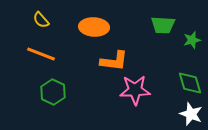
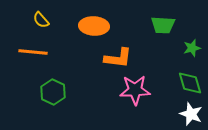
orange ellipse: moved 1 px up
green star: moved 8 px down
orange line: moved 8 px left, 2 px up; rotated 16 degrees counterclockwise
orange L-shape: moved 4 px right, 3 px up
